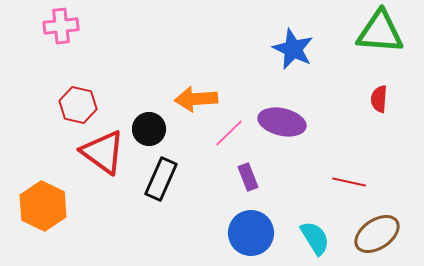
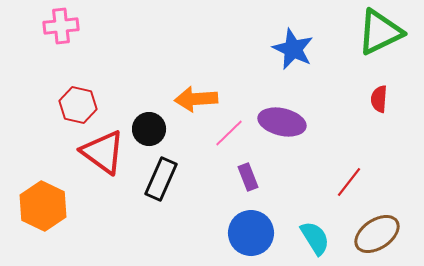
green triangle: rotated 30 degrees counterclockwise
red line: rotated 64 degrees counterclockwise
